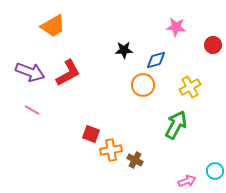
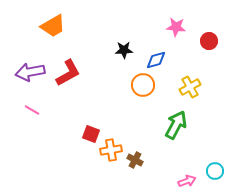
red circle: moved 4 px left, 4 px up
purple arrow: rotated 148 degrees clockwise
